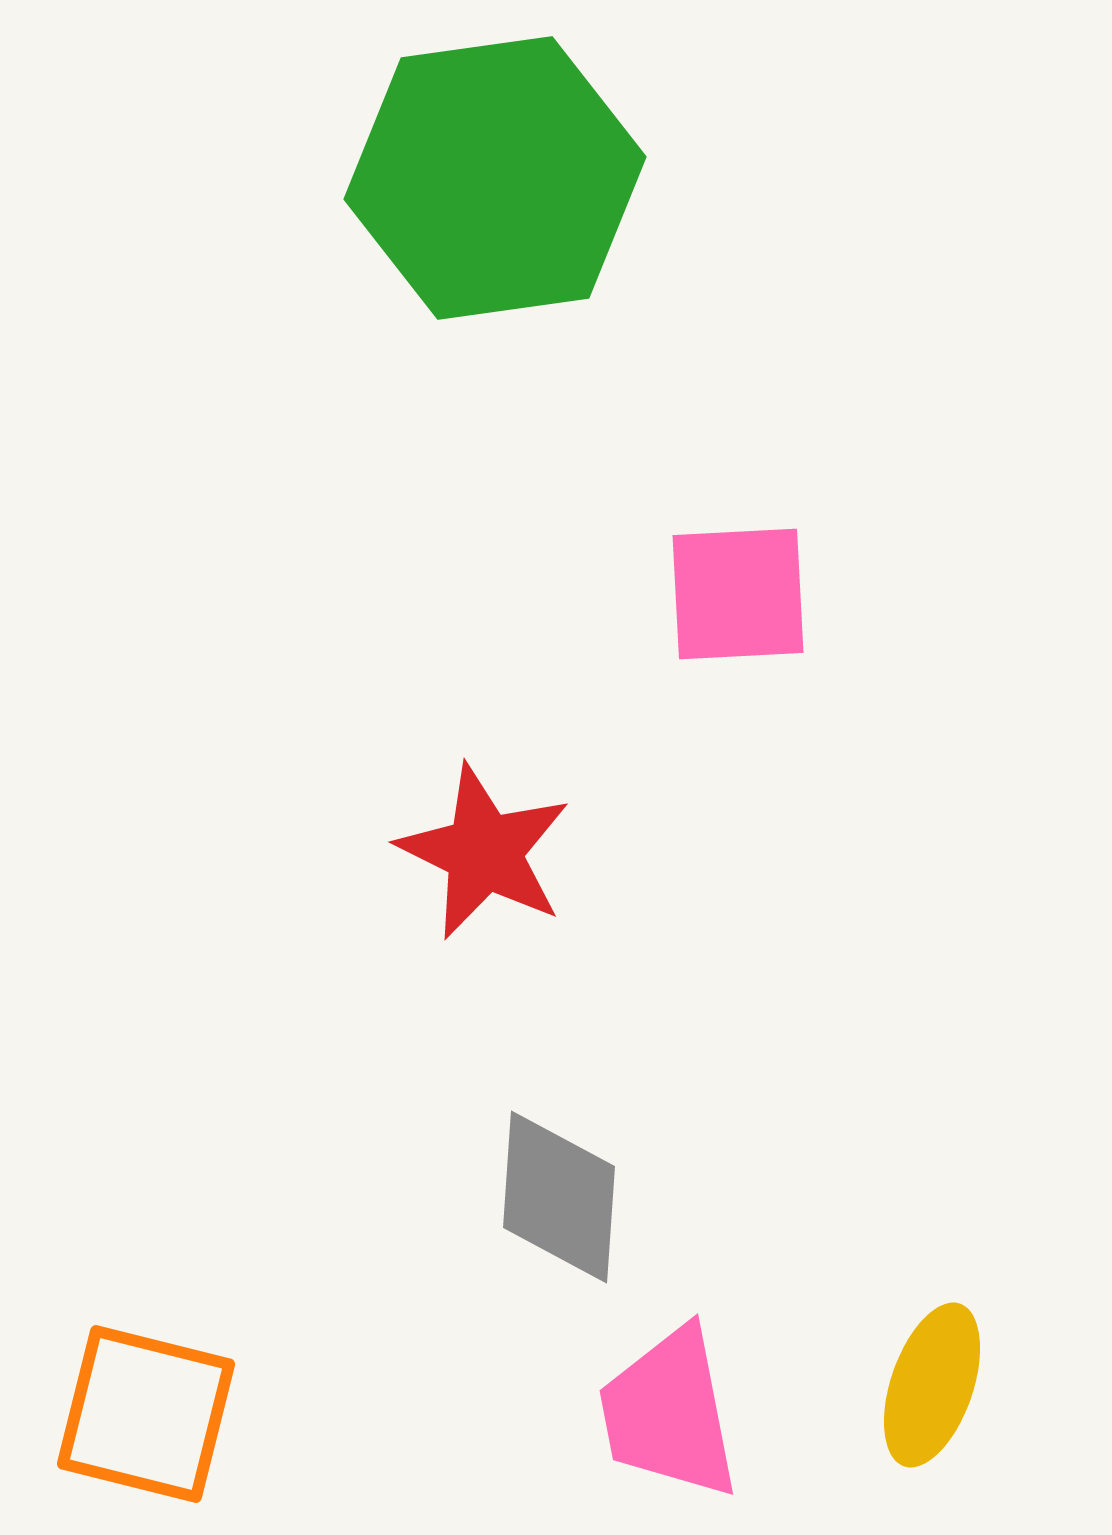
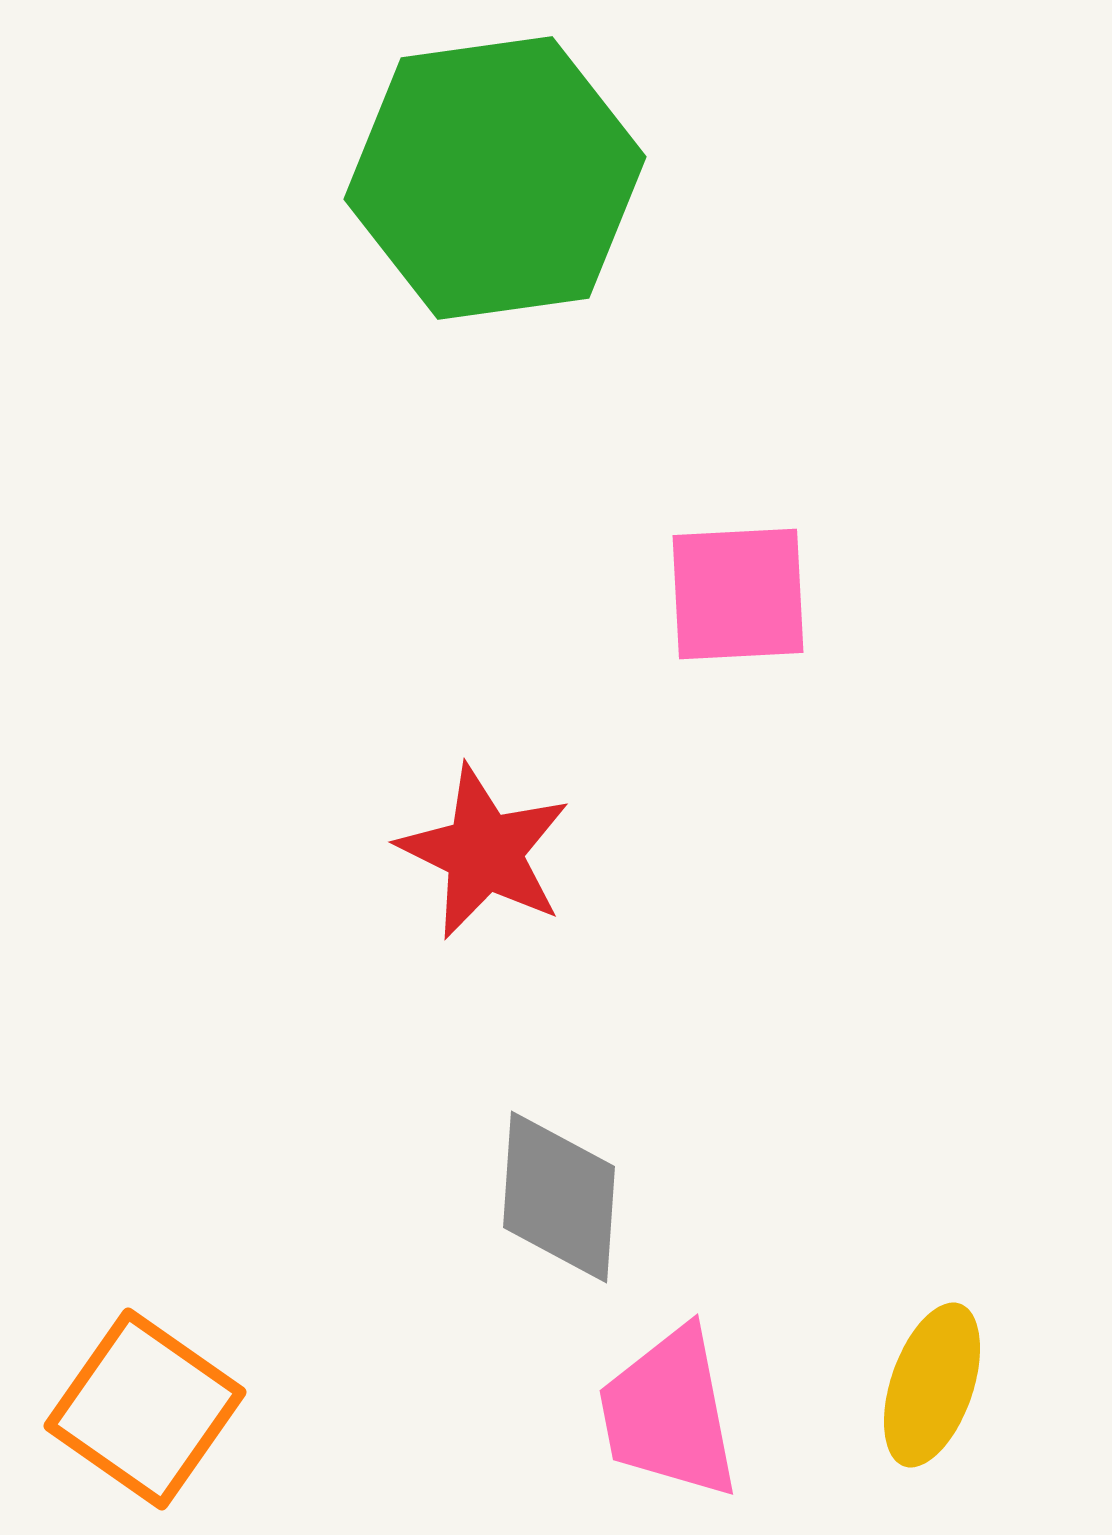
orange square: moved 1 px left, 5 px up; rotated 21 degrees clockwise
